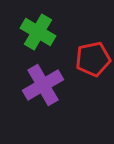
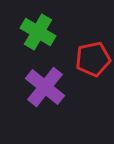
purple cross: moved 2 px right, 2 px down; rotated 21 degrees counterclockwise
